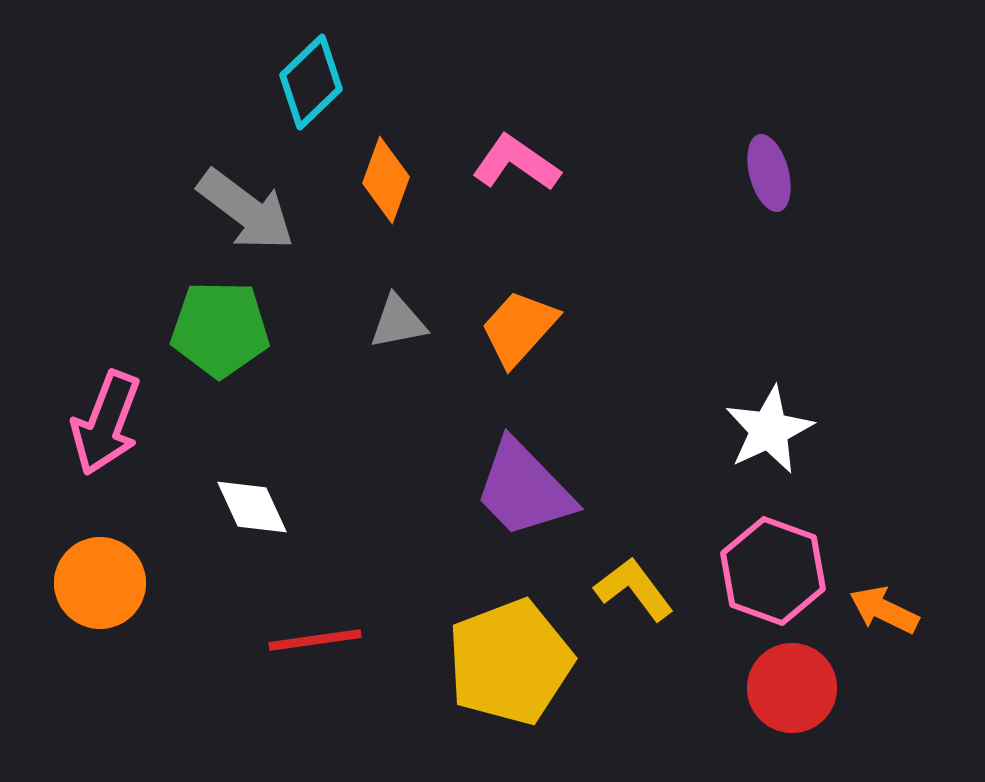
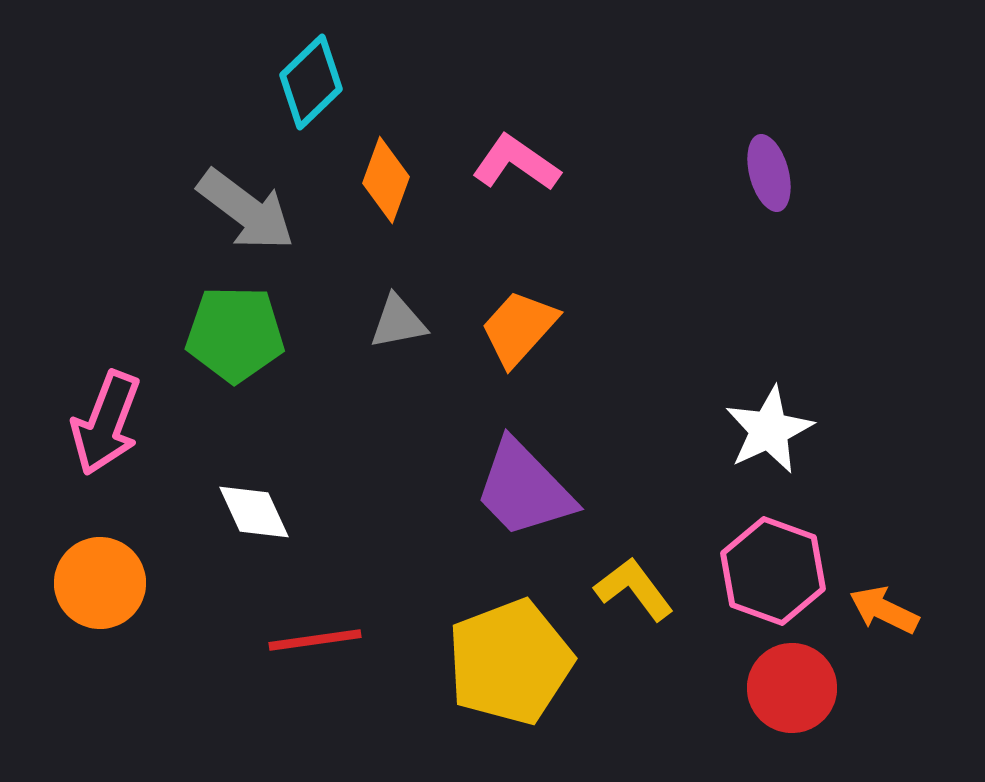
green pentagon: moved 15 px right, 5 px down
white diamond: moved 2 px right, 5 px down
